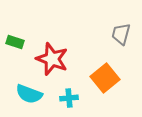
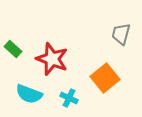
green rectangle: moved 2 px left, 7 px down; rotated 24 degrees clockwise
cyan cross: rotated 30 degrees clockwise
